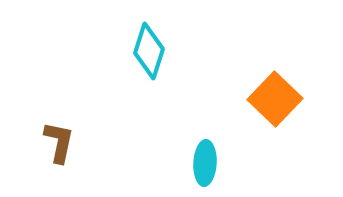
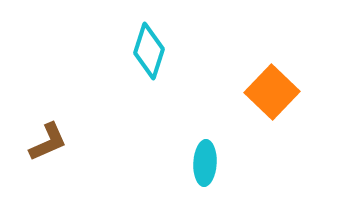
orange square: moved 3 px left, 7 px up
brown L-shape: moved 11 px left; rotated 54 degrees clockwise
